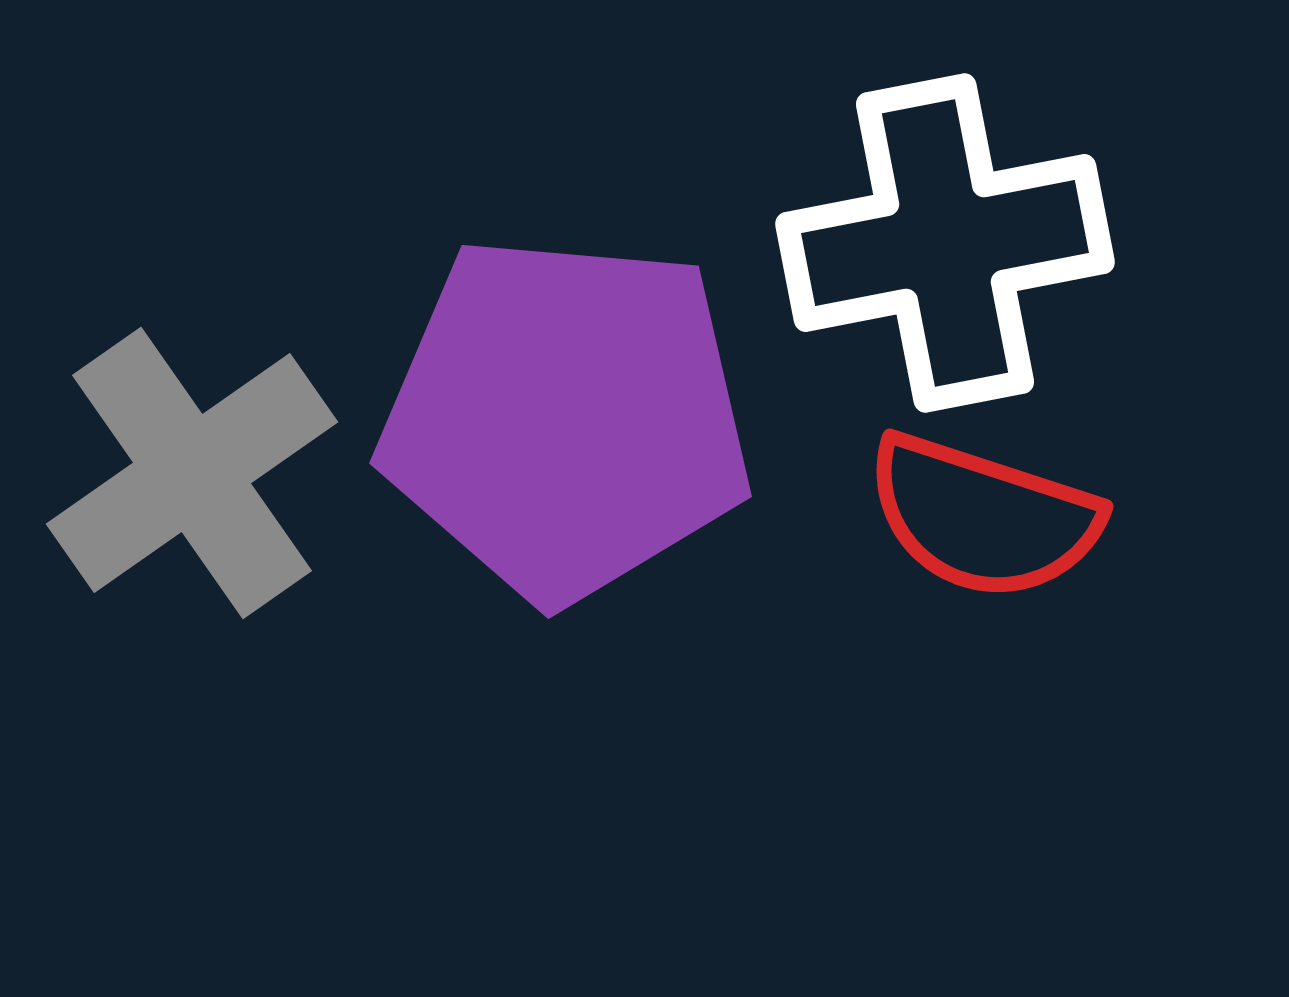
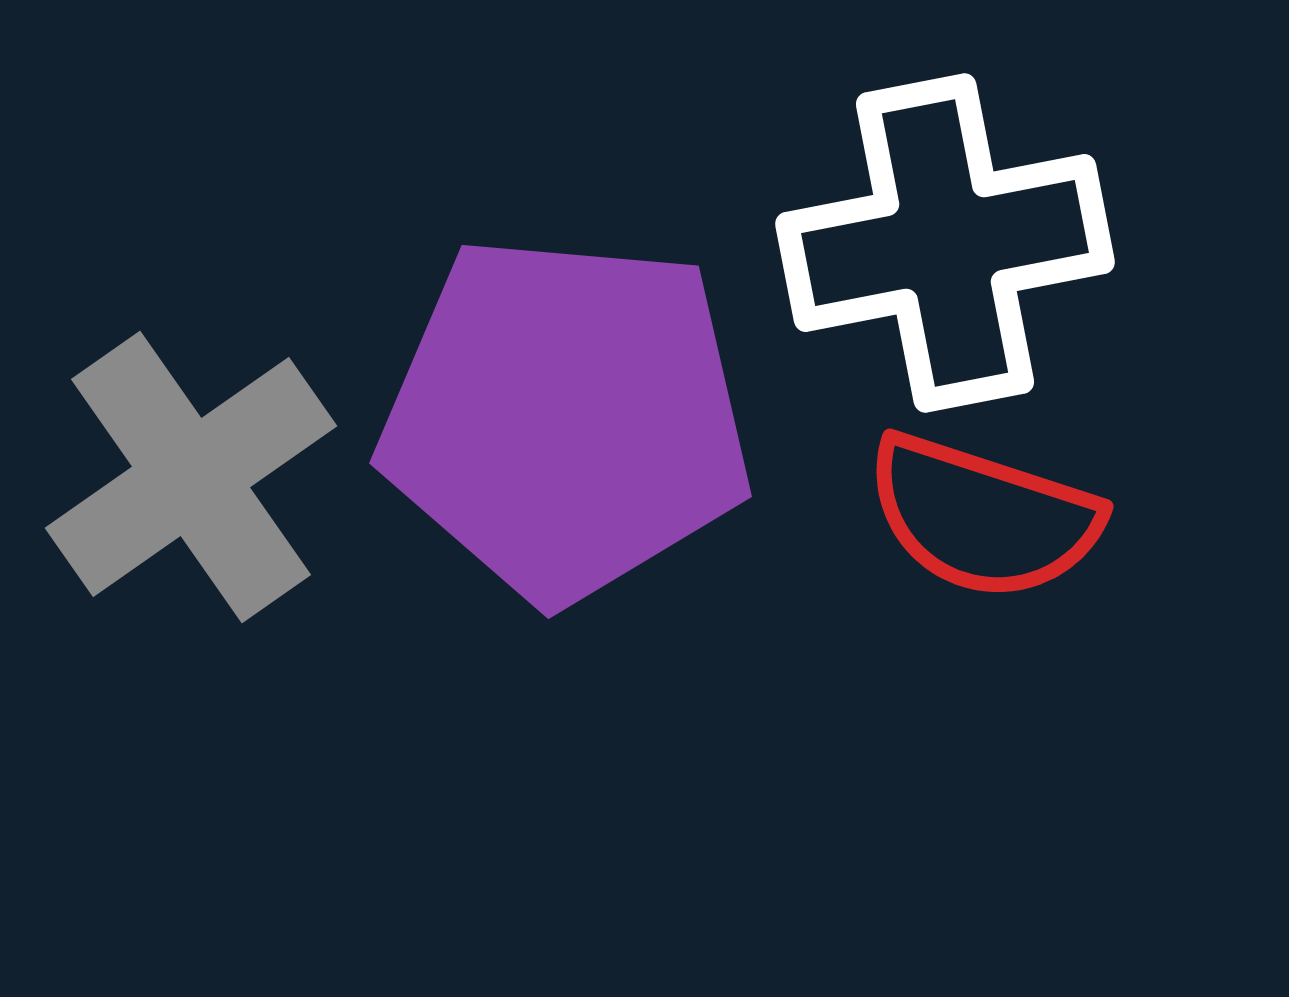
gray cross: moved 1 px left, 4 px down
